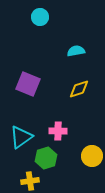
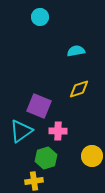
purple square: moved 11 px right, 22 px down
cyan triangle: moved 6 px up
yellow cross: moved 4 px right
